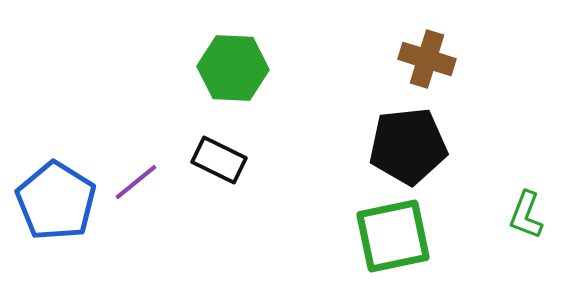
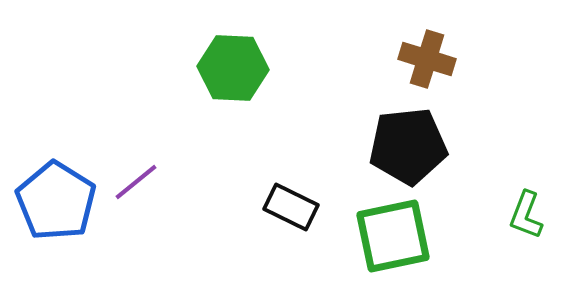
black rectangle: moved 72 px right, 47 px down
